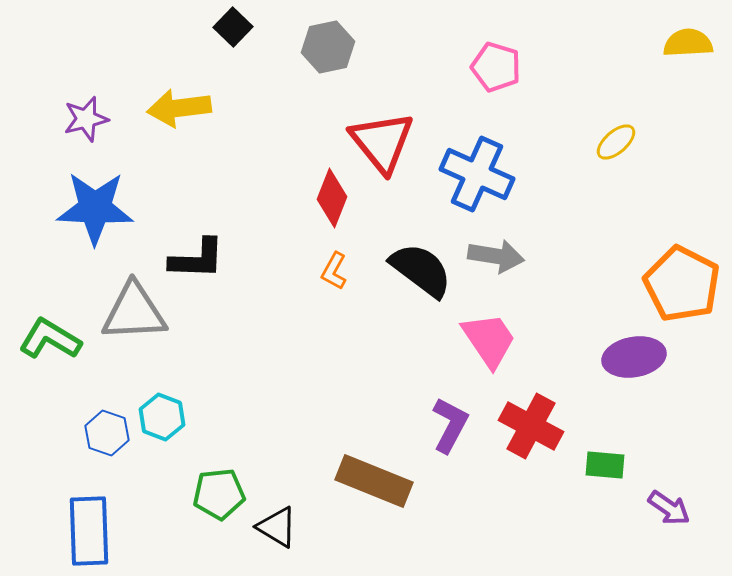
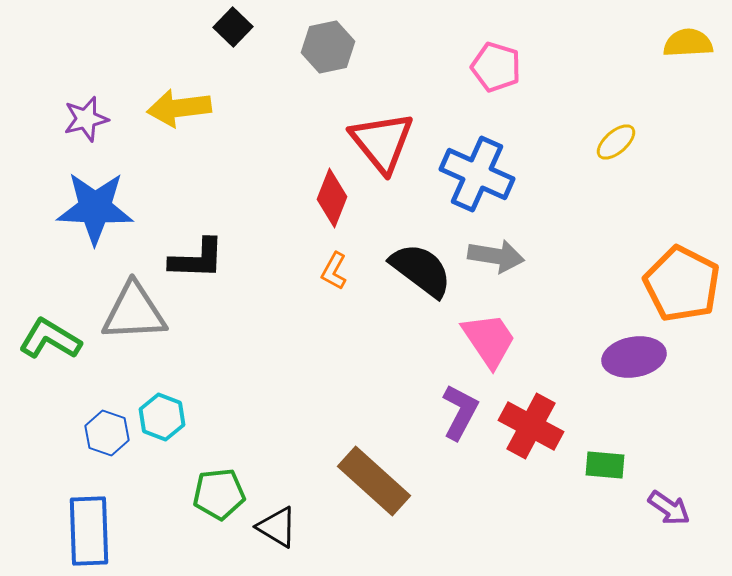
purple L-shape: moved 10 px right, 13 px up
brown rectangle: rotated 20 degrees clockwise
